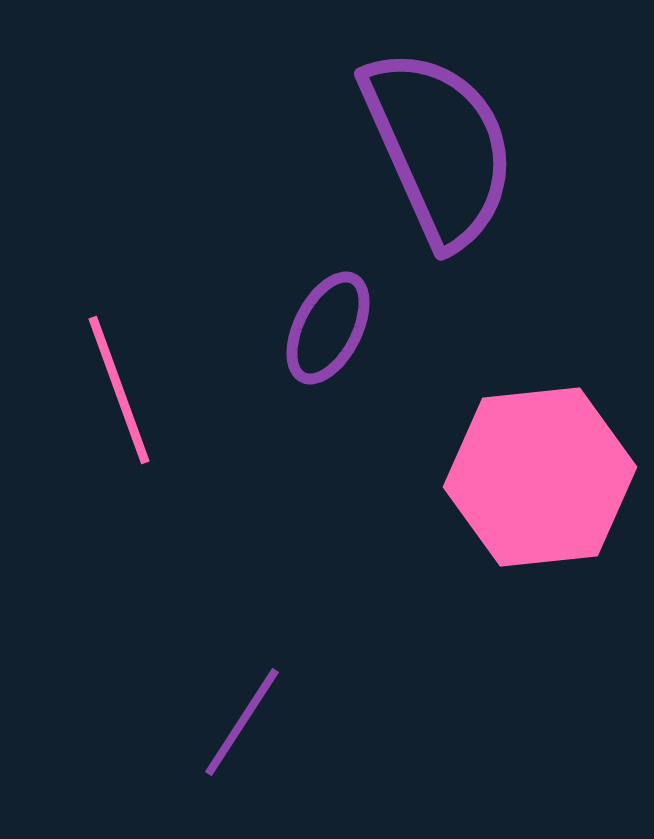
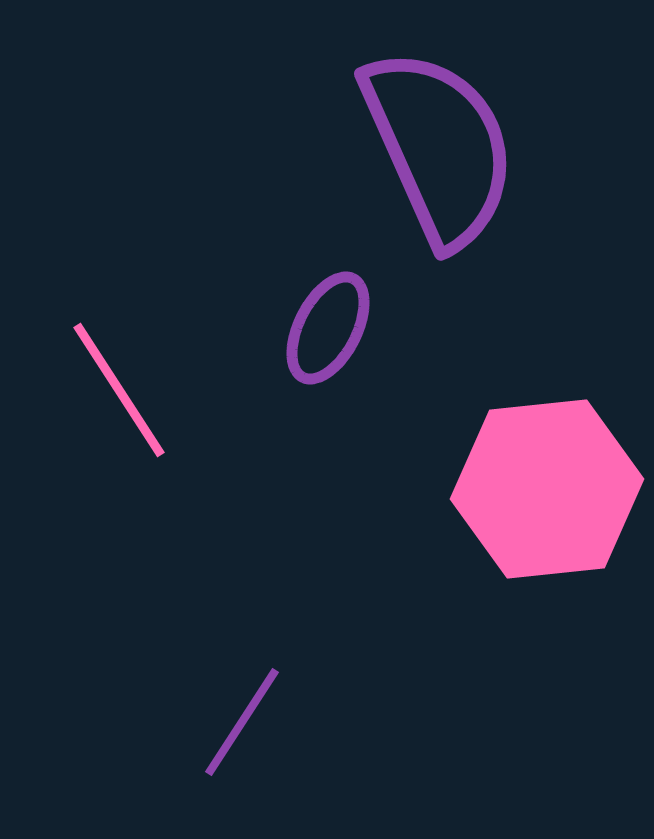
pink line: rotated 13 degrees counterclockwise
pink hexagon: moved 7 px right, 12 px down
